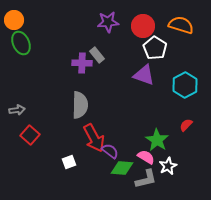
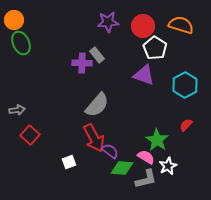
gray semicircle: moved 17 px right; rotated 40 degrees clockwise
